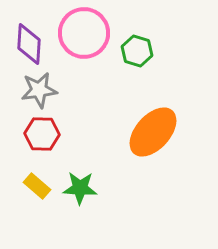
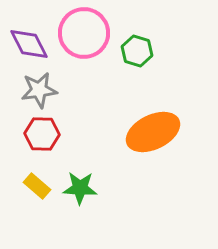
purple diamond: rotated 30 degrees counterclockwise
orange ellipse: rotated 22 degrees clockwise
